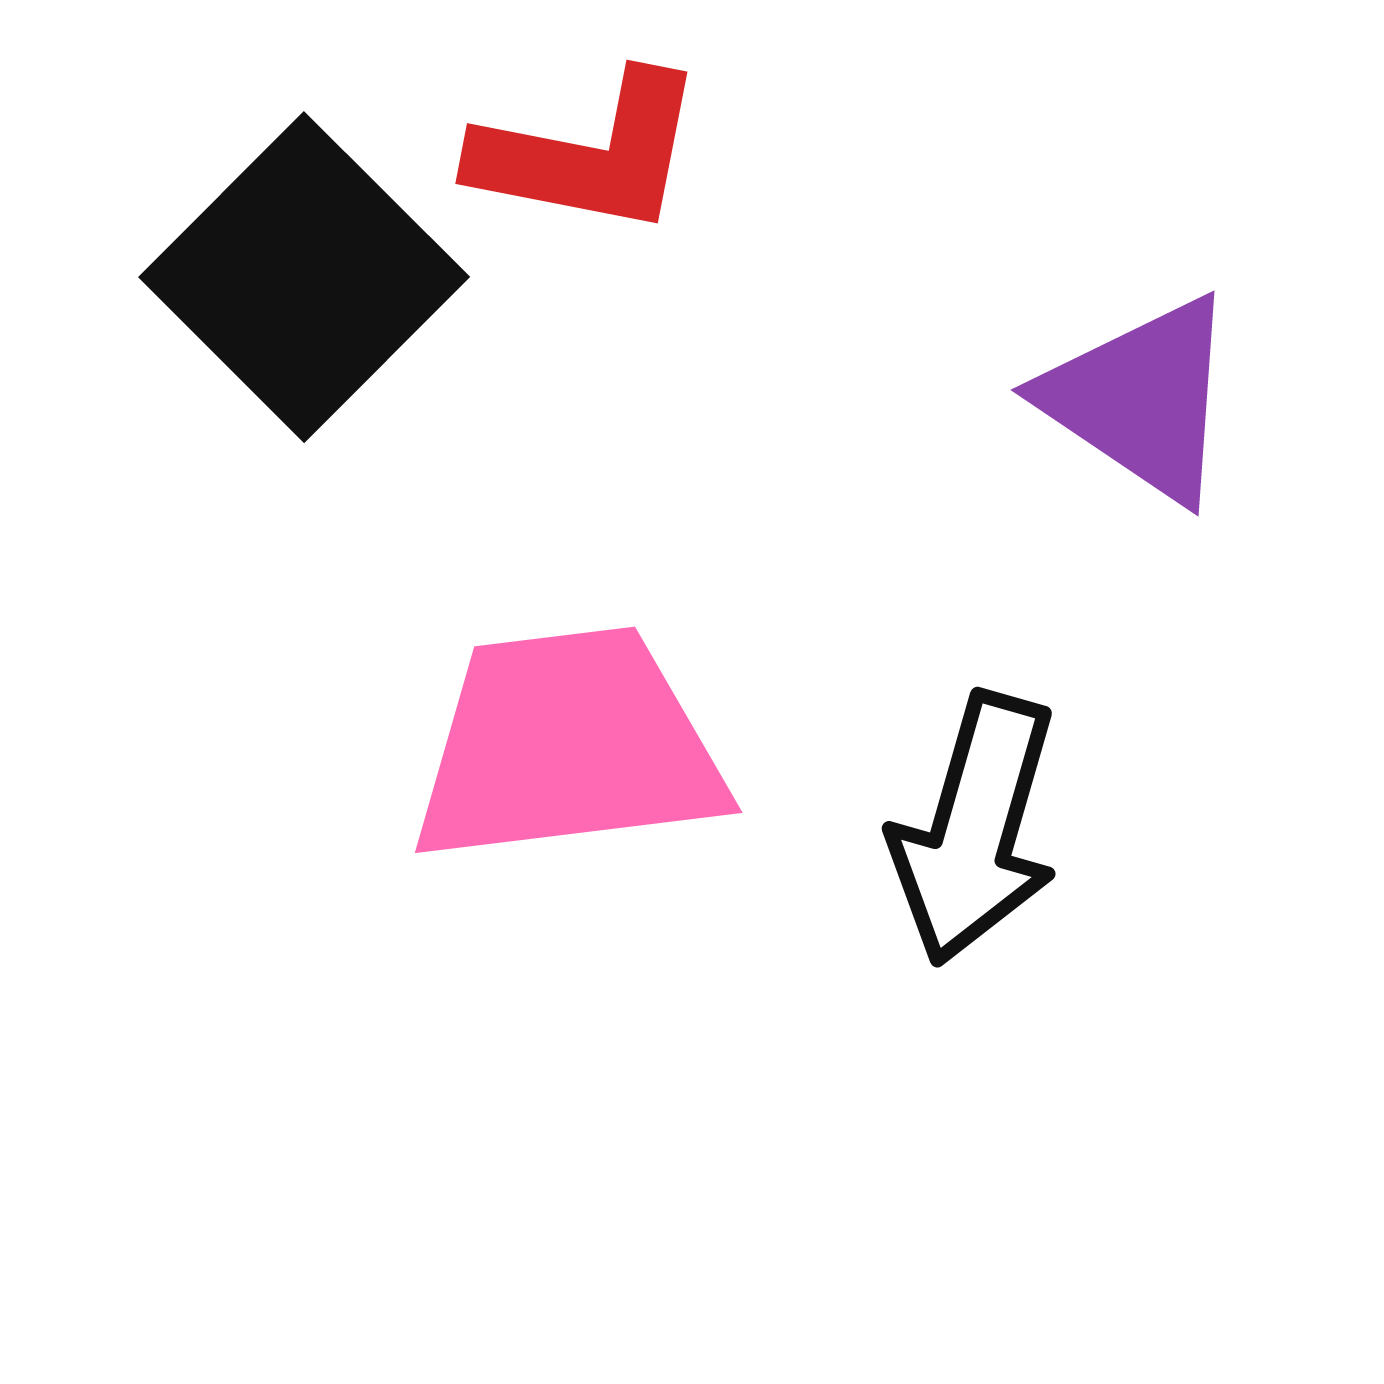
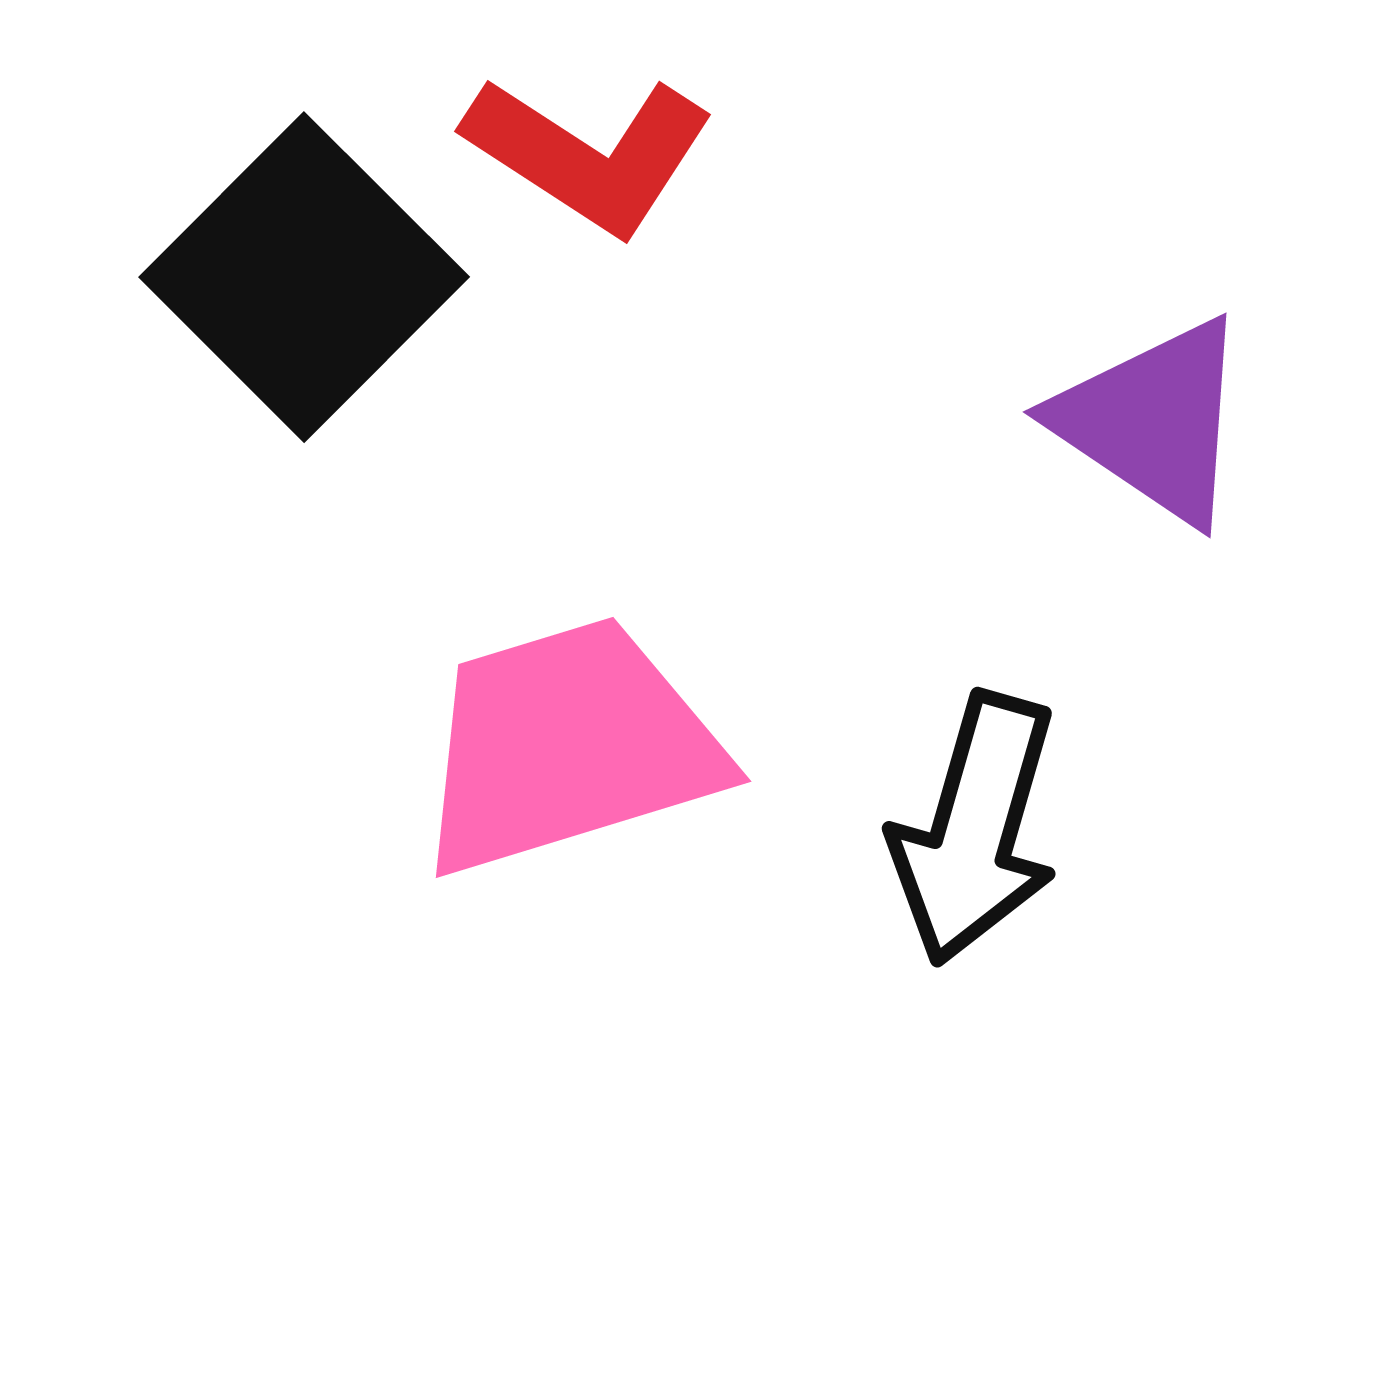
red L-shape: rotated 22 degrees clockwise
purple triangle: moved 12 px right, 22 px down
pink trapezoid: rotated 10 degrees counterclockwise
